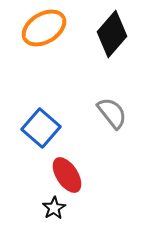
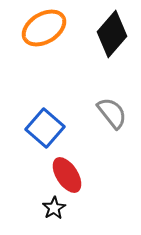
blue square: moved 4 px right
